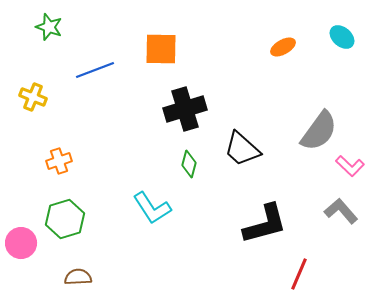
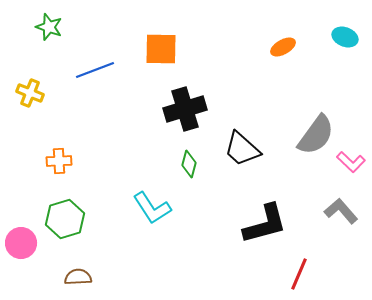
cyan ellipse: moved 3 px right; rotated 20 degrees counterclockwise
yellow cross: moved 3 px left, 4 px up
gray semicircle: moved 3 px left, 4 px down
orange cross: rotated 15 degrees clockwise
pink L-shape: moved 1 px right, 4 px up
